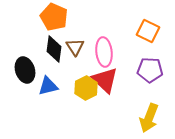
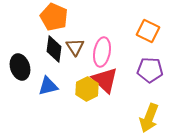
pink ellipse: moved 2 px left; rotated 16 degrees clockwise
black ellipse: moved 5 px left, 3 px up
yellow hexagon: moved 1 px right, 1 px down
